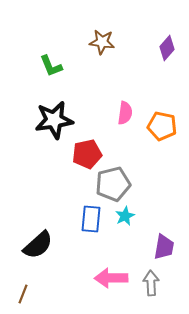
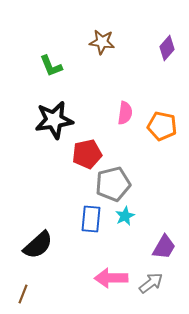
purple trapezoid: rotated 20 degrees clockwise
gray arrow: rotated 55 degrees clockwise
